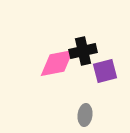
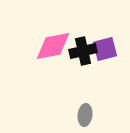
pink diamond: moved 4 px left, 17 px up
purple square: moved 22 px up
